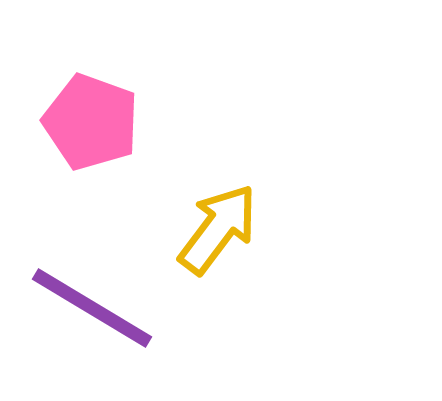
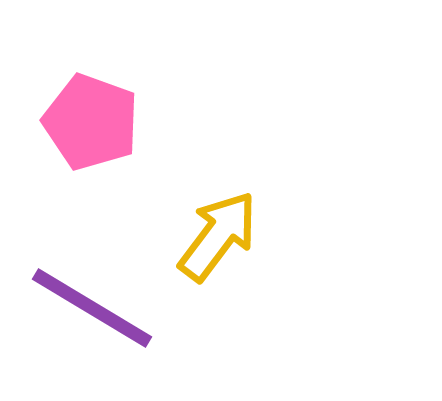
yellow arrow: moved 7 px down
